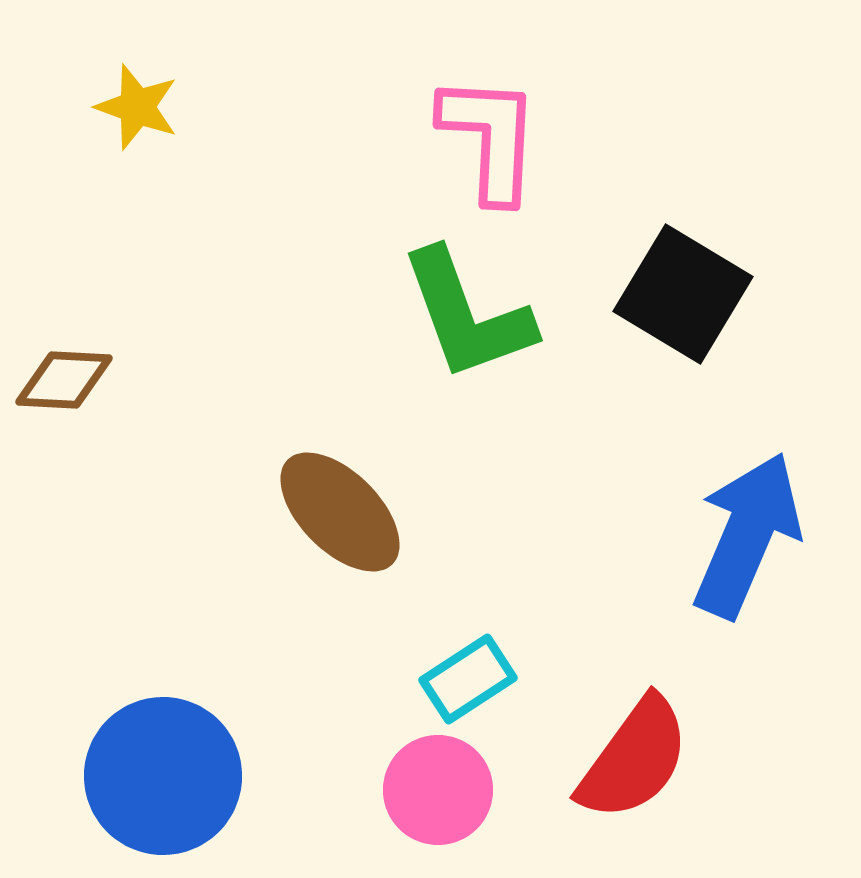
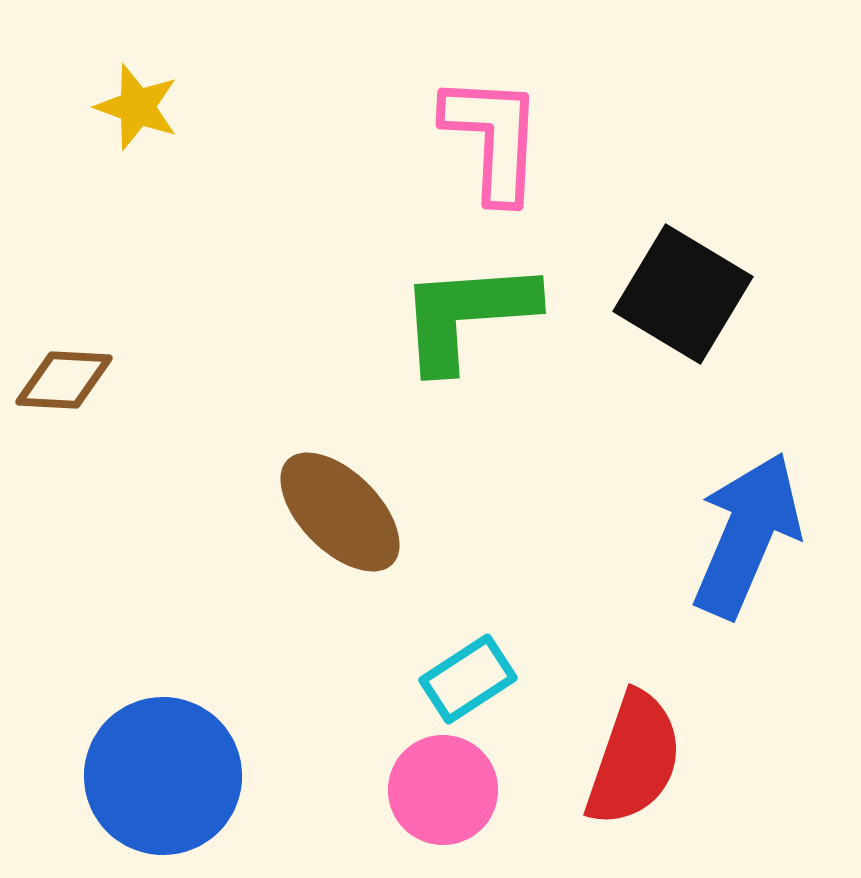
pink L-shape: moved 3 px right
green L-shape: rotated 106 degrees clockwise
red semicircle: rotated 17 degrees counterclockwise
pink circle: moved 5 px right
